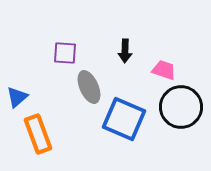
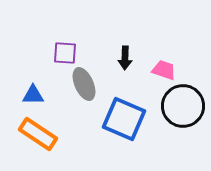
black arrow: moved 7 px down
gray ellipse: moved 5 px left, 3 px up
blue triangle: moved 16 px right, 2 px up; rotated 40 degrees clockwise
black circle: moved 2 px right, 1 px up
orange rectangle: rotated 36 degrees counterclockwise
